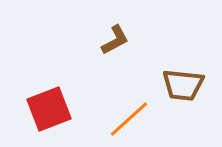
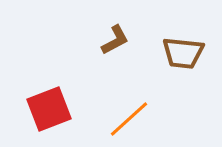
brown trapezoid: moved 32 px up
